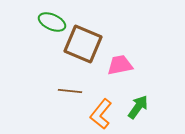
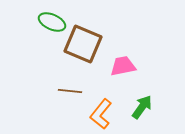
pink trapezoid: moved 3 px right, 1 px down
green arrow: moved 4 px right
